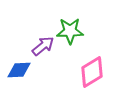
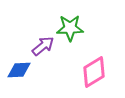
green star: moved 3 px up
pink diamond: moved 2 px right
